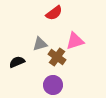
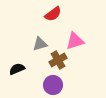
red semicircle: moved 1 px left, 1 px down
brown cross: moved 1 px right, 3 px down; rotated 24 degrees clockwise
black semicircle: moved 7 px down
